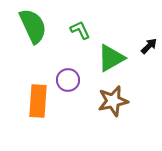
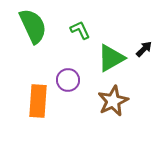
black arrow: moved 5 px left, 3 px down
brown star: rotated 12 degrees counterclockwise
